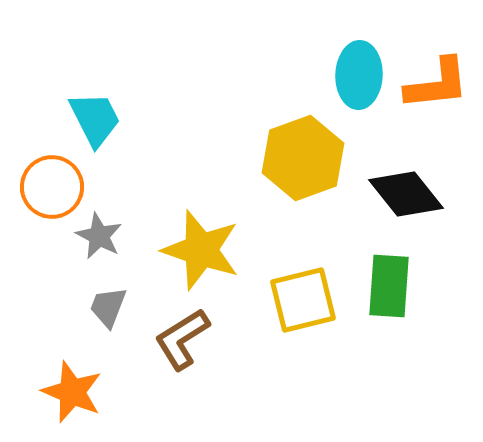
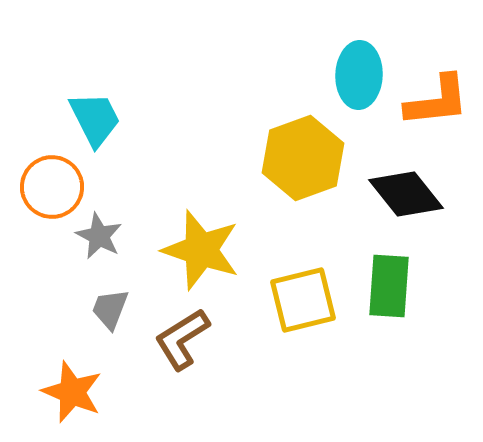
orange L-shape: moved 17 px down
gray trapezoid: moved 2 px right, 2 px down
